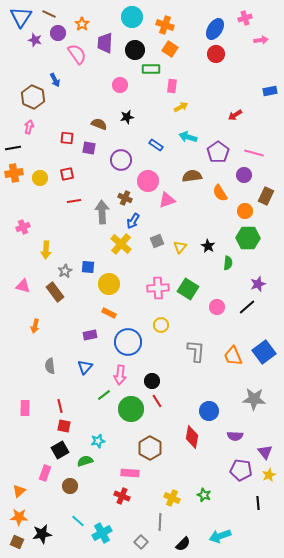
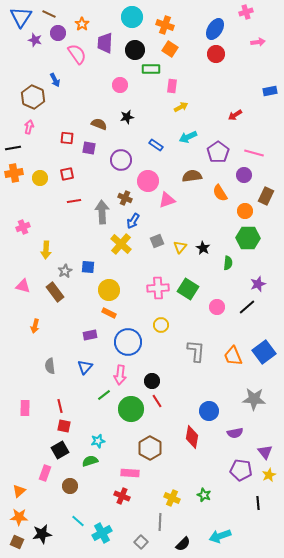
pink cross at (245, 18): moved 1 px right, 6 px up
pink arrow at (261, 40): moved 3 px left, 2 px down
cyan arrow at (188, 137): rotated 42 degrees counterclockwise
black star at (208, 246): moved 5 px left, 2 px down
yellow circle at (109, 284): moved 6 px down
purple semicircle at (235, 436): moved 3 px up; rotated 14 degrees counterclockwise
green semicircle at (85, 461): moved 5 px right
